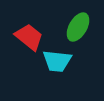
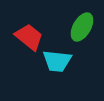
green ellipse: moved 4 px right
